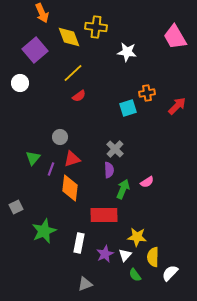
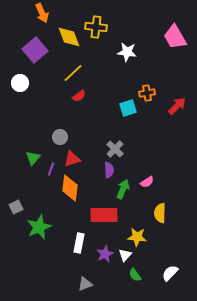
green star: moved 5 px left, 4 px up
yellow semicircle: moved 7 px right, 44 px up
